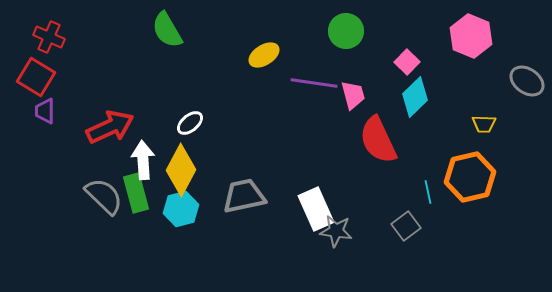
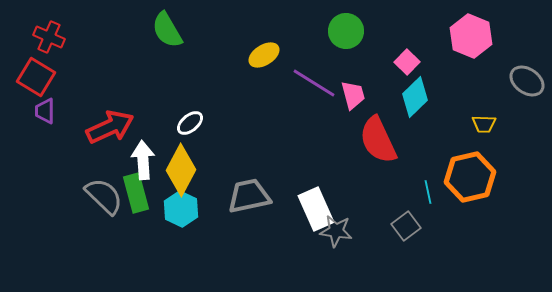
purple line: rotated 24 degrees clockwise
gray trapezoid: moved 5 px right
cyan hexagon: rotated 20 degrees counterclockwise
